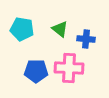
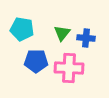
green triangle: moved 2 px right, 4 px down; rotated 30 degrees clockwise
blue cross: moved 1 px up
blue pentagon: moved 10 px up
